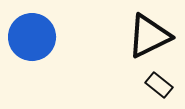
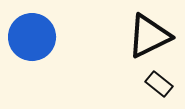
black rectangle: moved 1 px up
